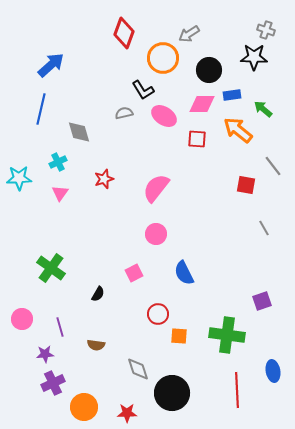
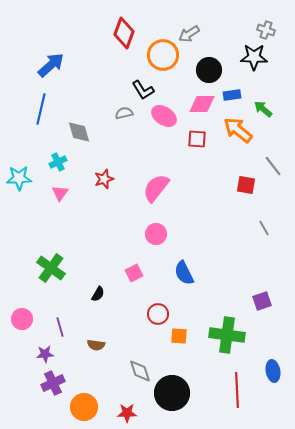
orange circle at (163, 58): moved 3 px up
gray diamond at (138, 369): moved 2 px right, 2 px down
